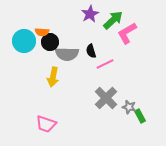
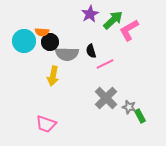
pink L-shape: moved 2 px right, 3 px up
yellow arrow: moved 1 px up
